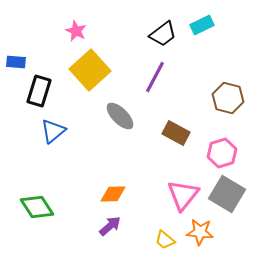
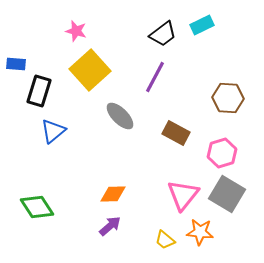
pink star: rotated 10 degrees counterclockwise
blue rectangle: moved 2 px down
brown hexagon: rotated 12 degrees counterclockwise
